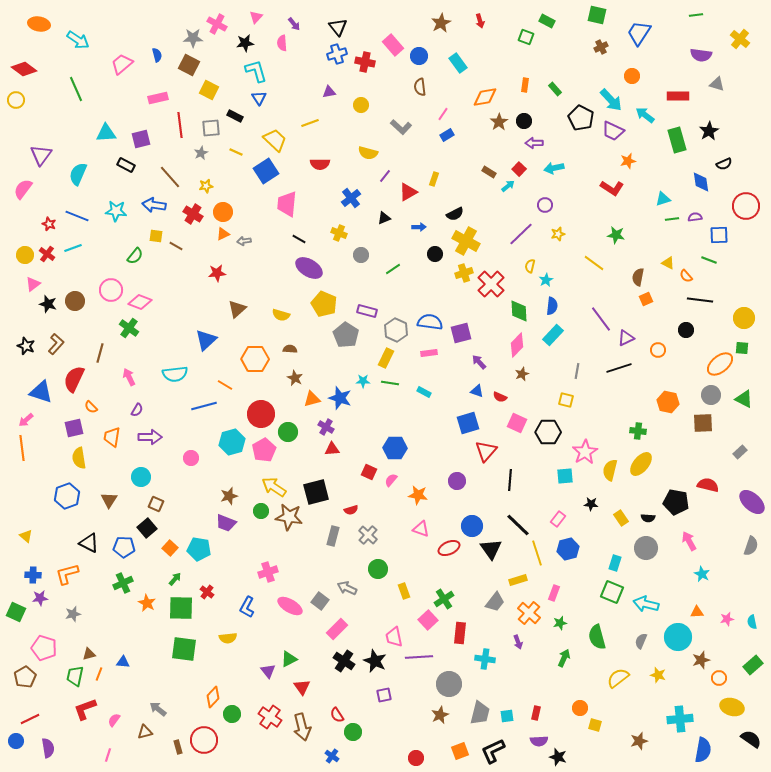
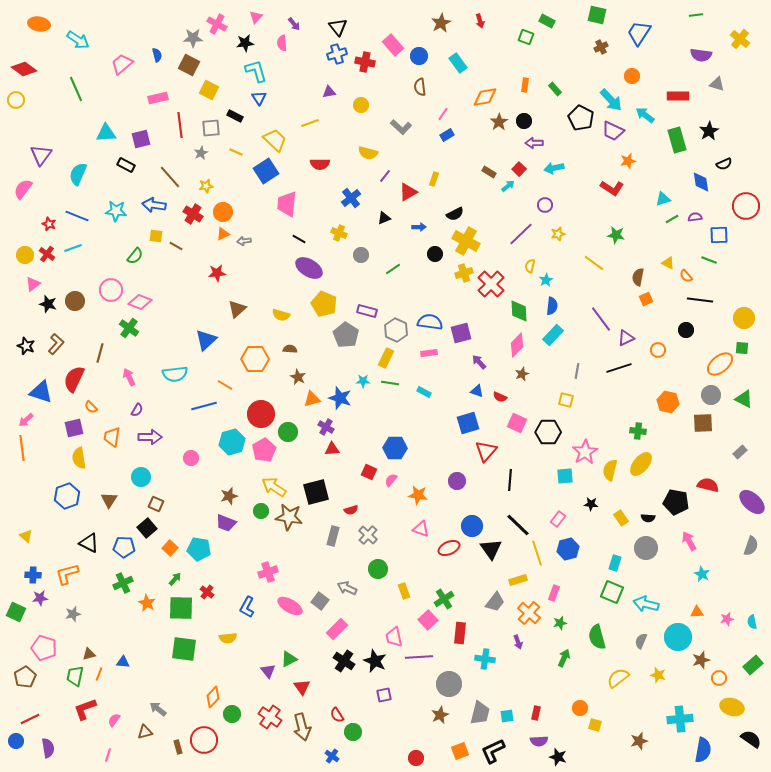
green line at (672, 219): rotated 24 degrees counterclockwise
brown star at (295, 378): moved 3 px right, 1 px up
